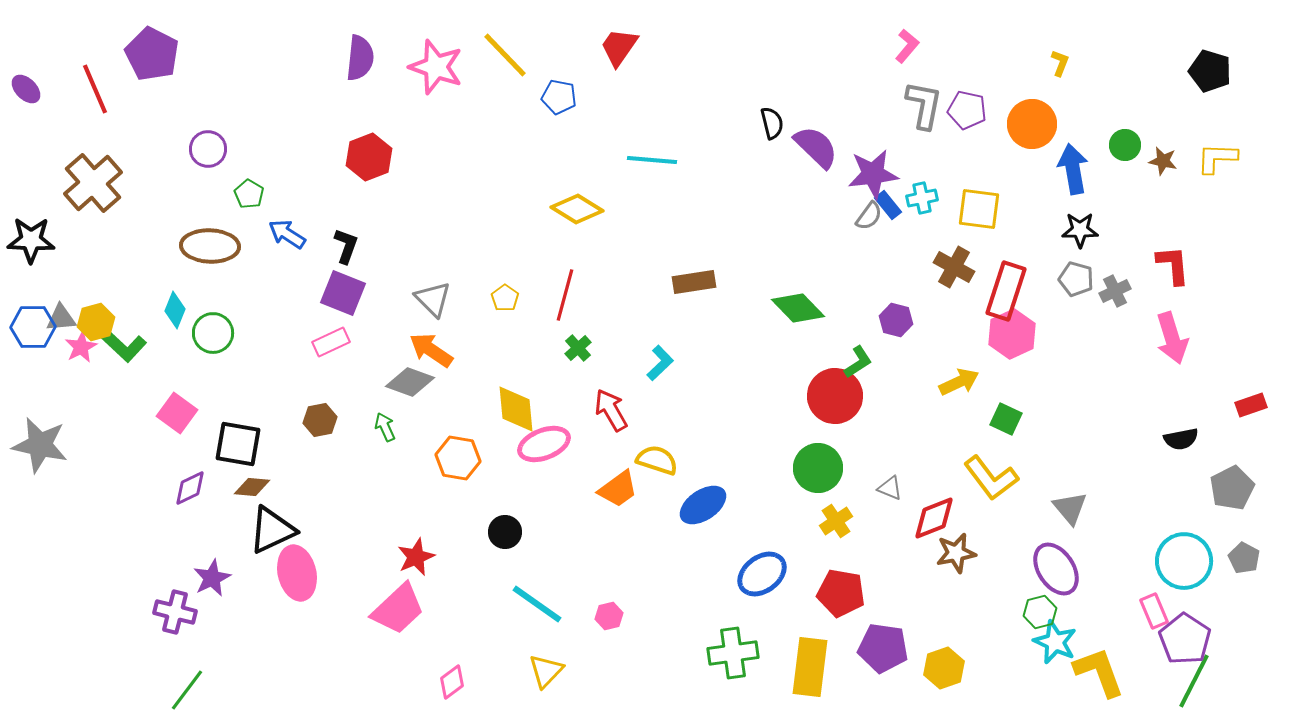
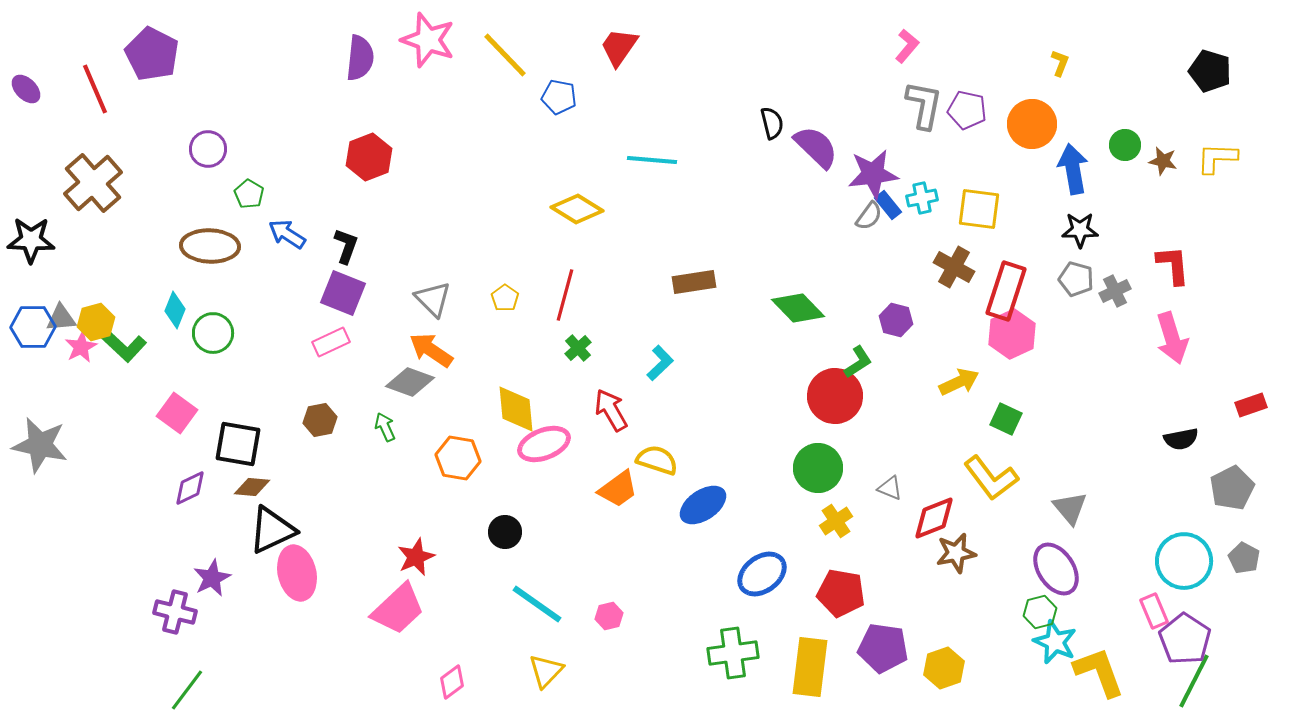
pink star at (436, 67): moved 8 px left, 27 px up
